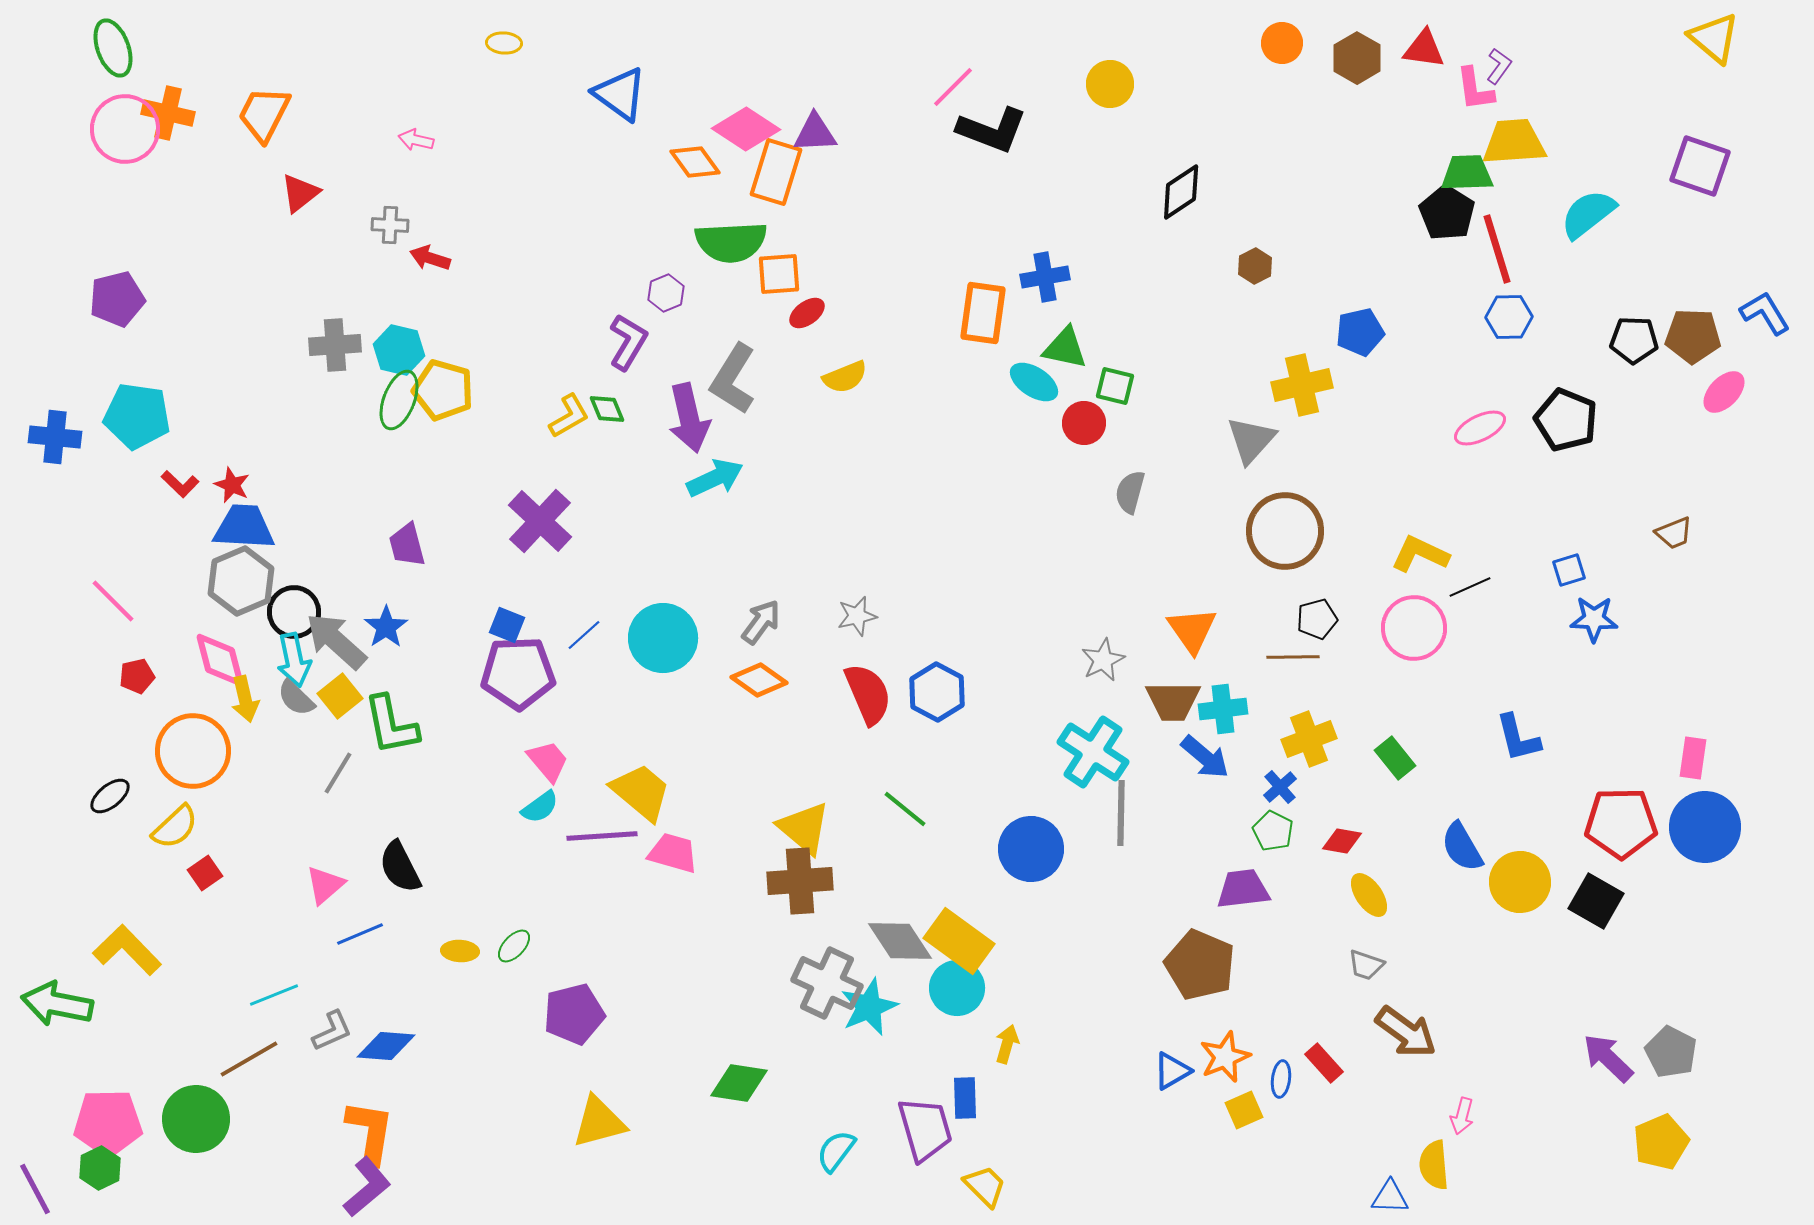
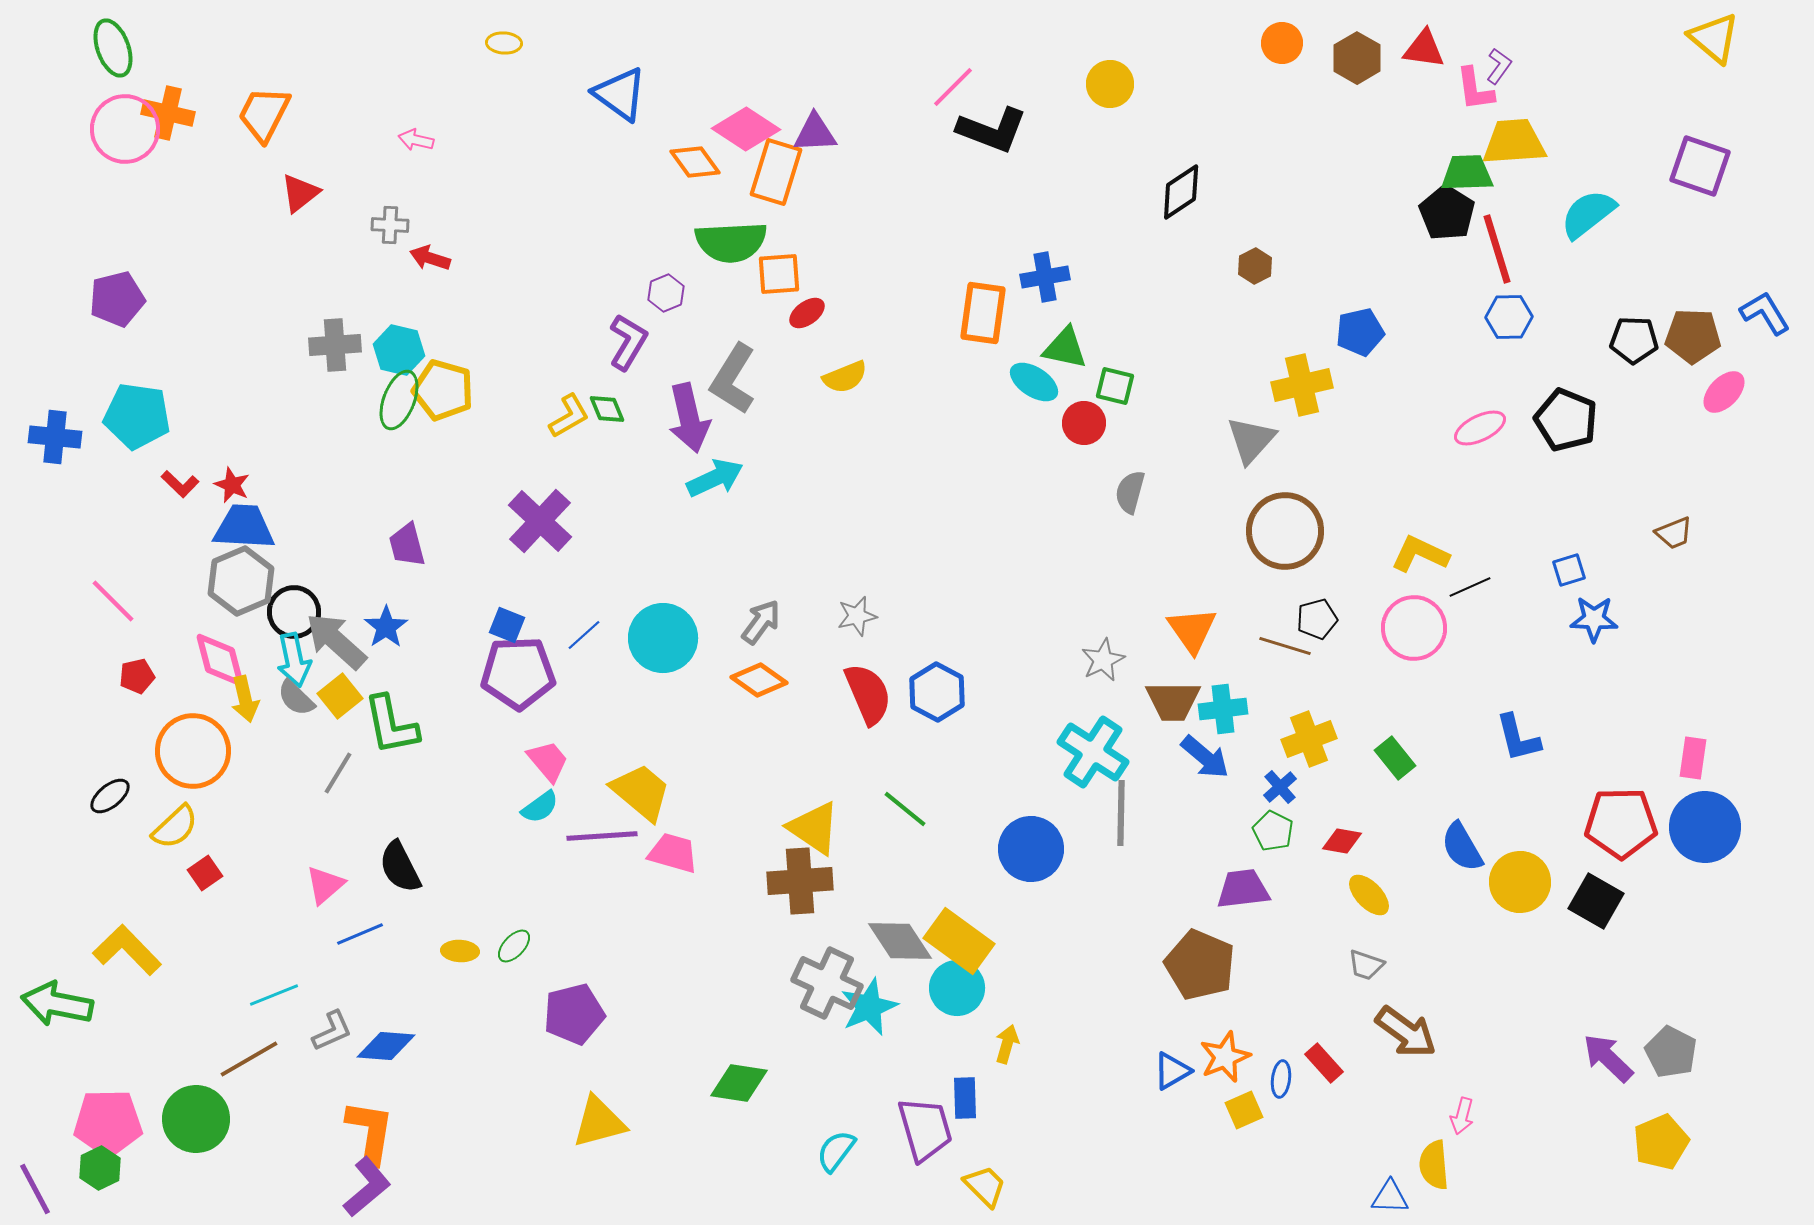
brown line at (1293, 657): moved 8 px left, 11 px up; rotated 18 degrees clockwise
yellow triangle at (804, 828): moved 10 px right; rotated 6 degrees counterclockwise
yellow ellipse at (1369, 895): rotated 9 degrees counterclockwise
